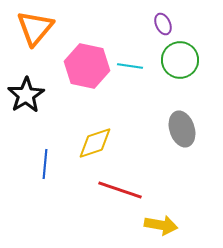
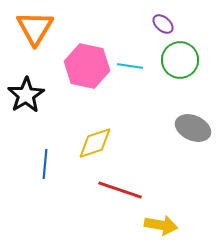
purple ellipse: rotated 25 degrees counterclockwise
orange triangle: rotated 9 degrees counterclockwise
gray ellipse: moved 11 px right, 1 px up; rotated 48 degrees counterclockwise
